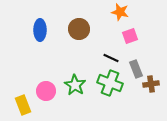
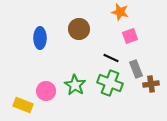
blue ellipse: moved 8 px down
yellow rectangle: rotated 48 degrees counterclockwise
